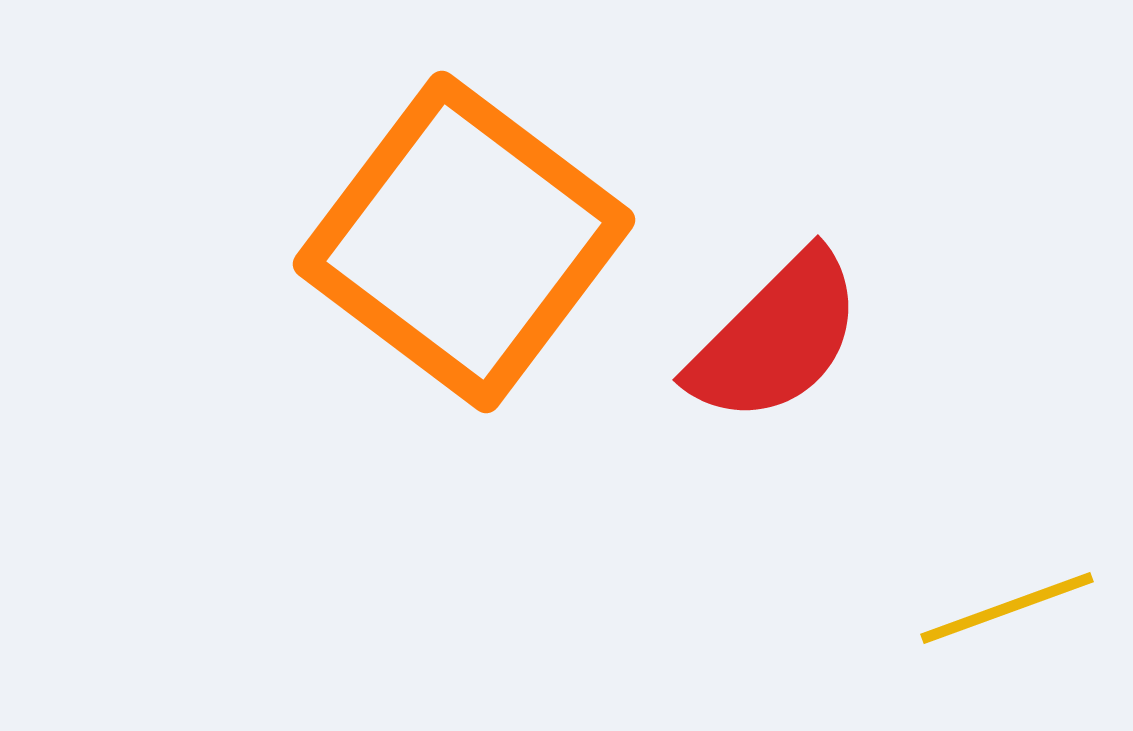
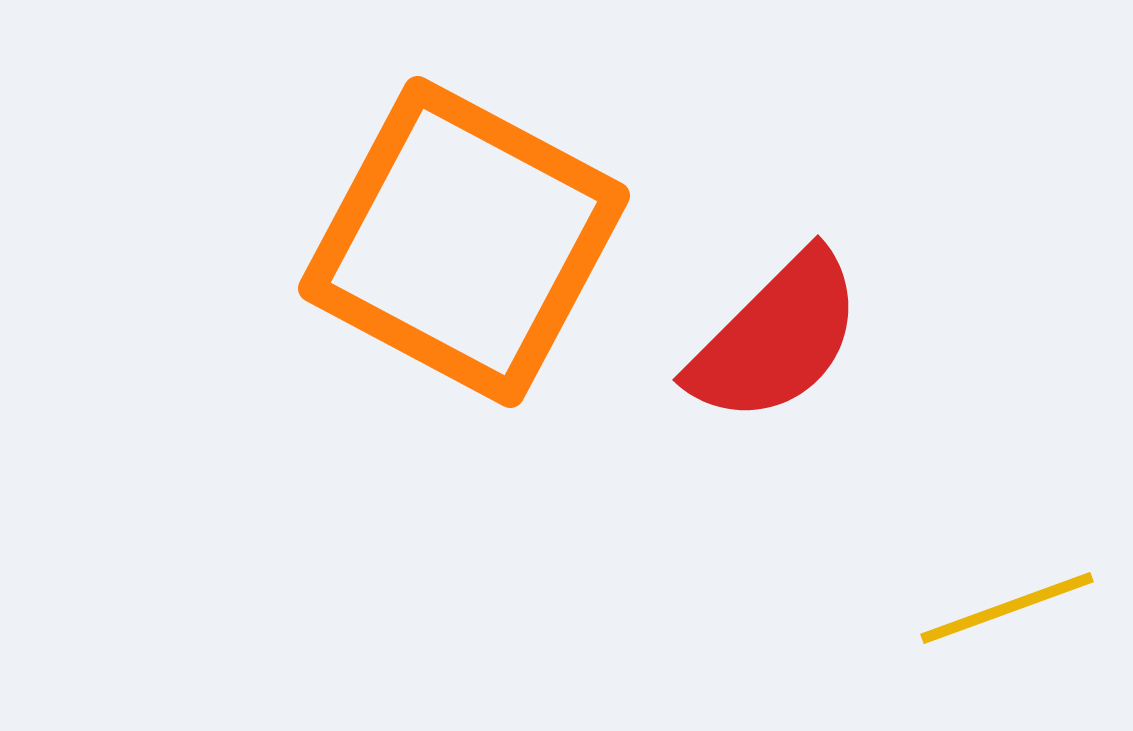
orange square: rotated 9 degrees counterclockwise
